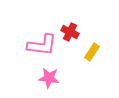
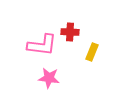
red cross: rotated 24 degrees counterclockwise
yellow rectangle: rotated 12 degrees counterclockwise
